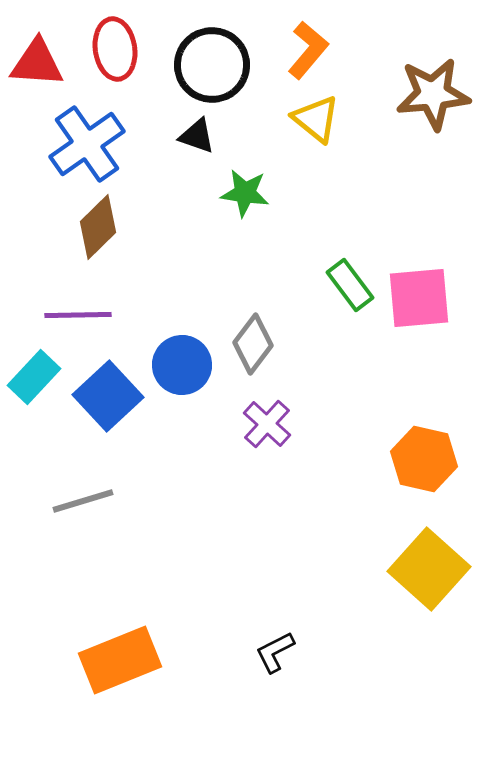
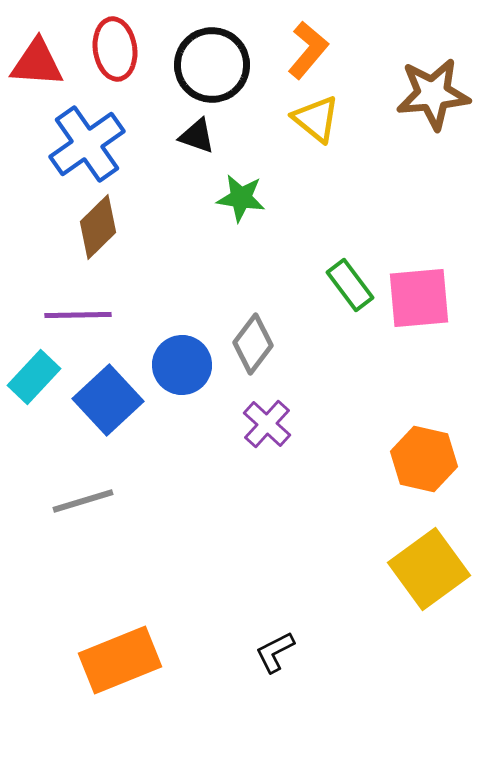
green star: moved 4 px left, 5 px down
blue square: moved 4 px down
yellow square: rotated 12 degrees clockwise
